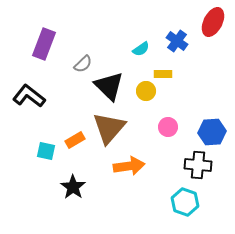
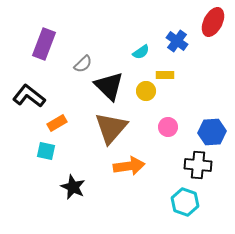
cyan semicircle: moved 3 px down
yellow rectangle: moved 2 px right, 1 px down
brown triangle: moved 2 px right
orange rectangle: moved 18 px left, 17 px up
black star: rotated 10 degrees counterclockwise
